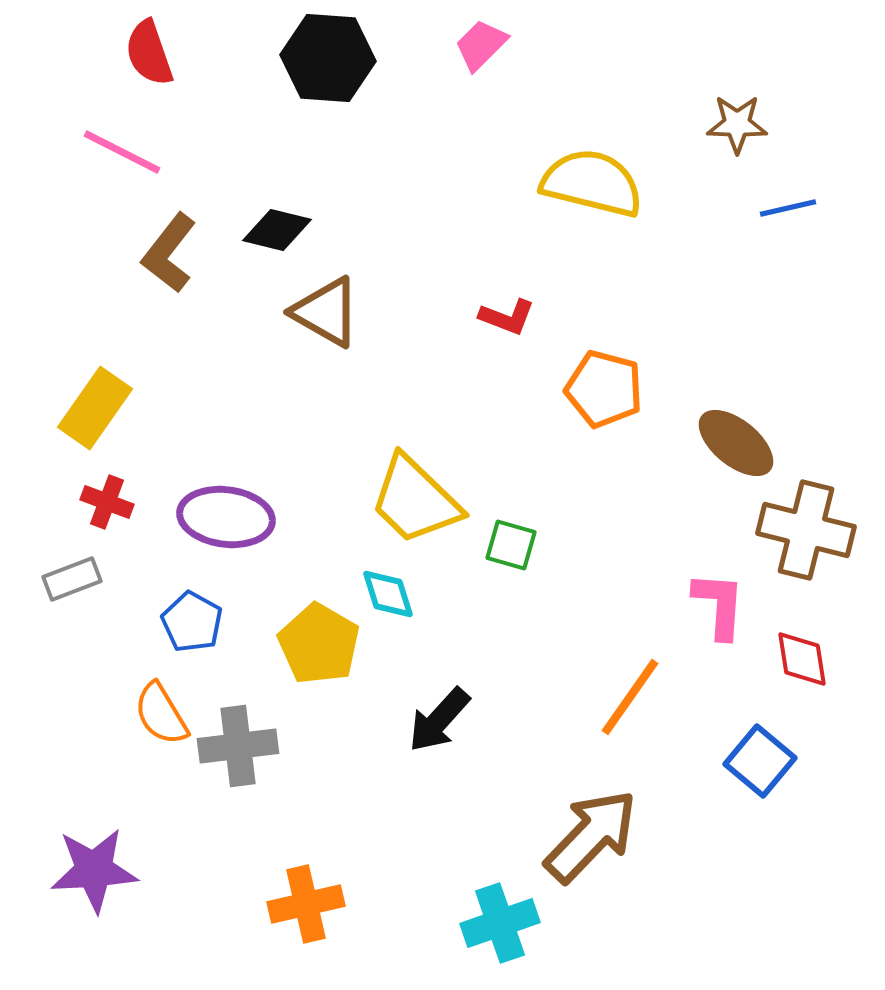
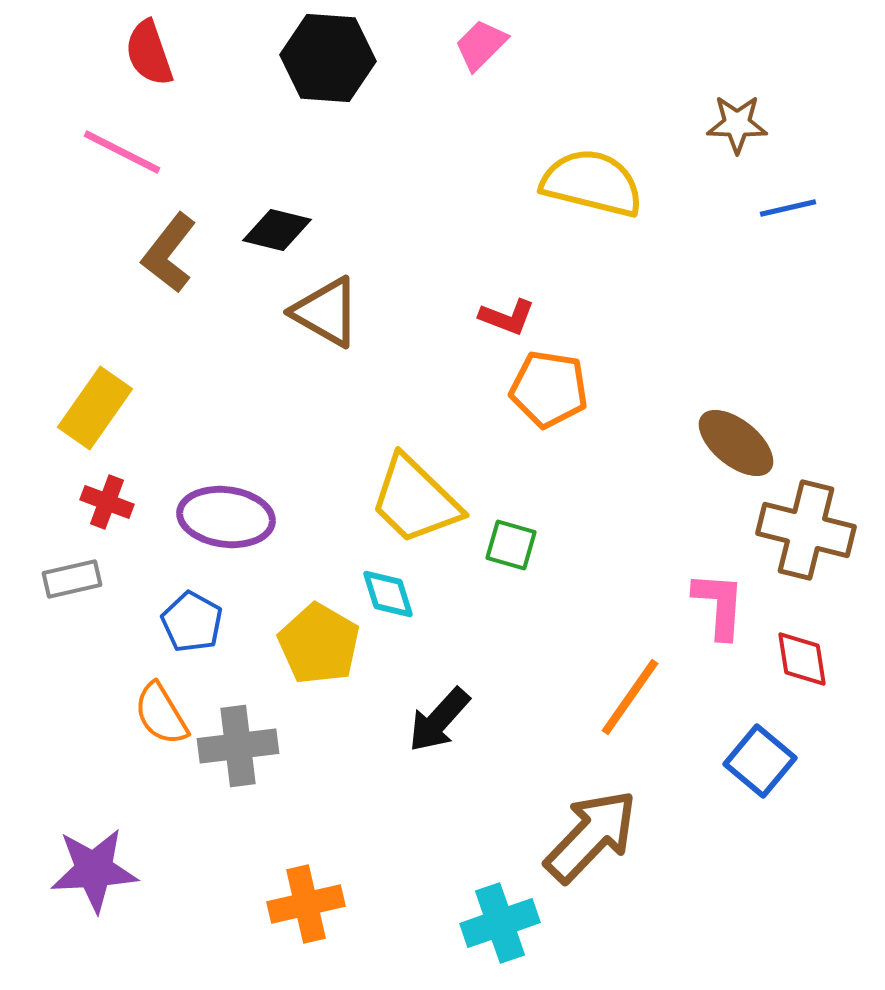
orange pentagon: moved 55 px left; rotated 6 degrees counterclockwise
gray rectangle: rotated 8 degrees clockwise
